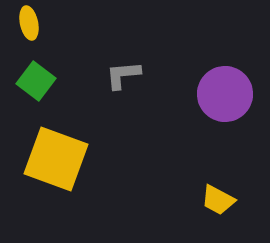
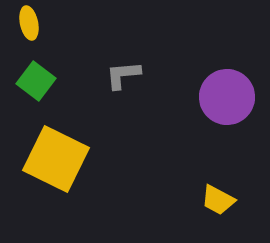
purple circle: moved 2 px right, 3 px down
yellow square: rotated 6 degrees clockwise
